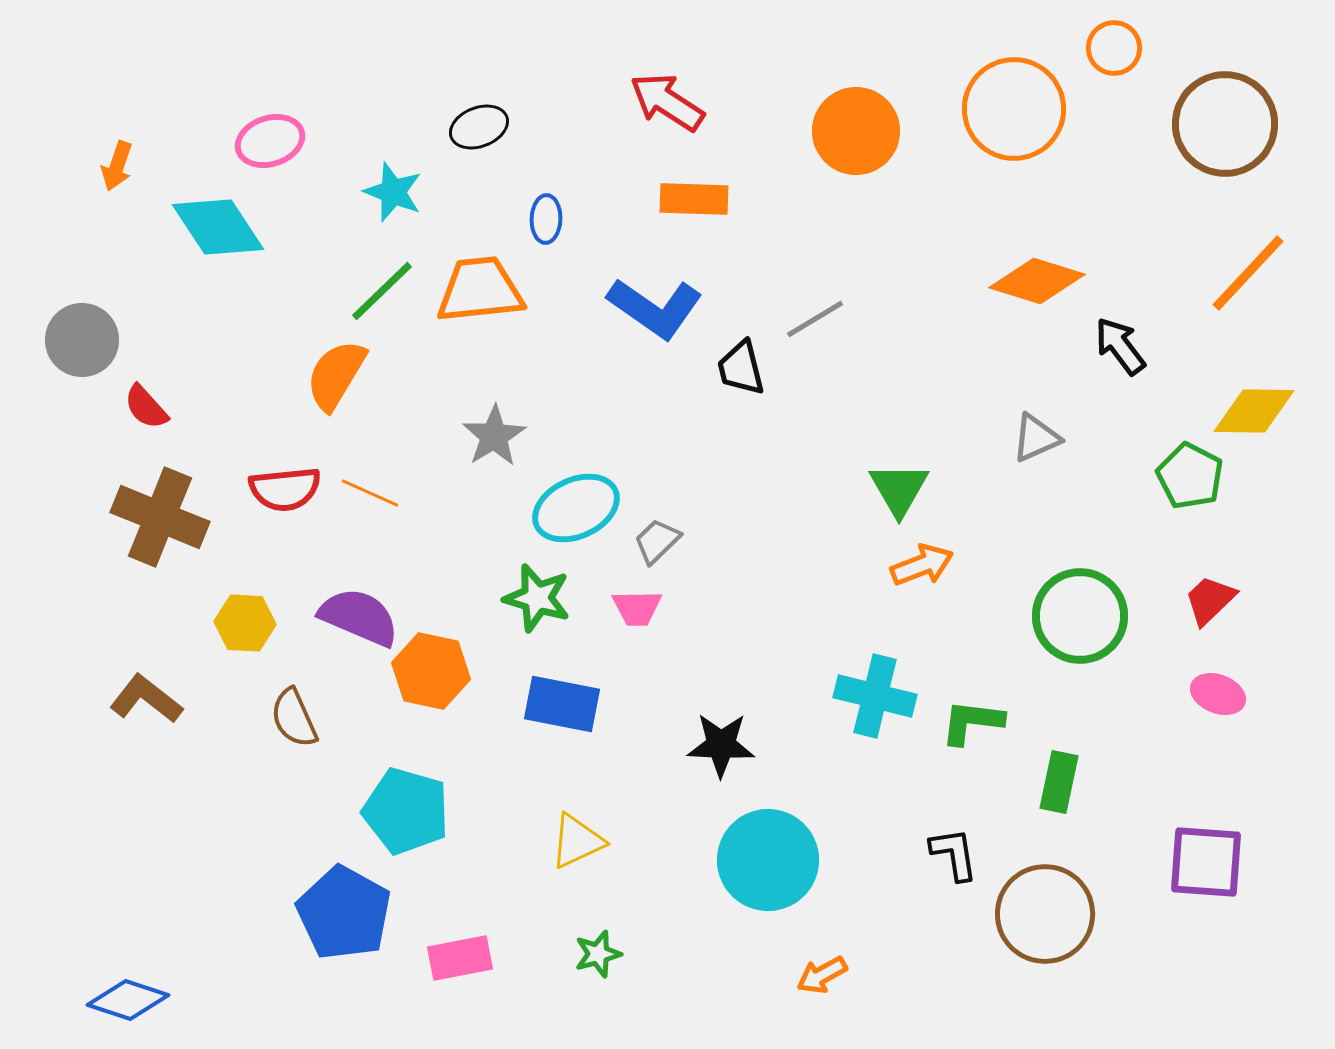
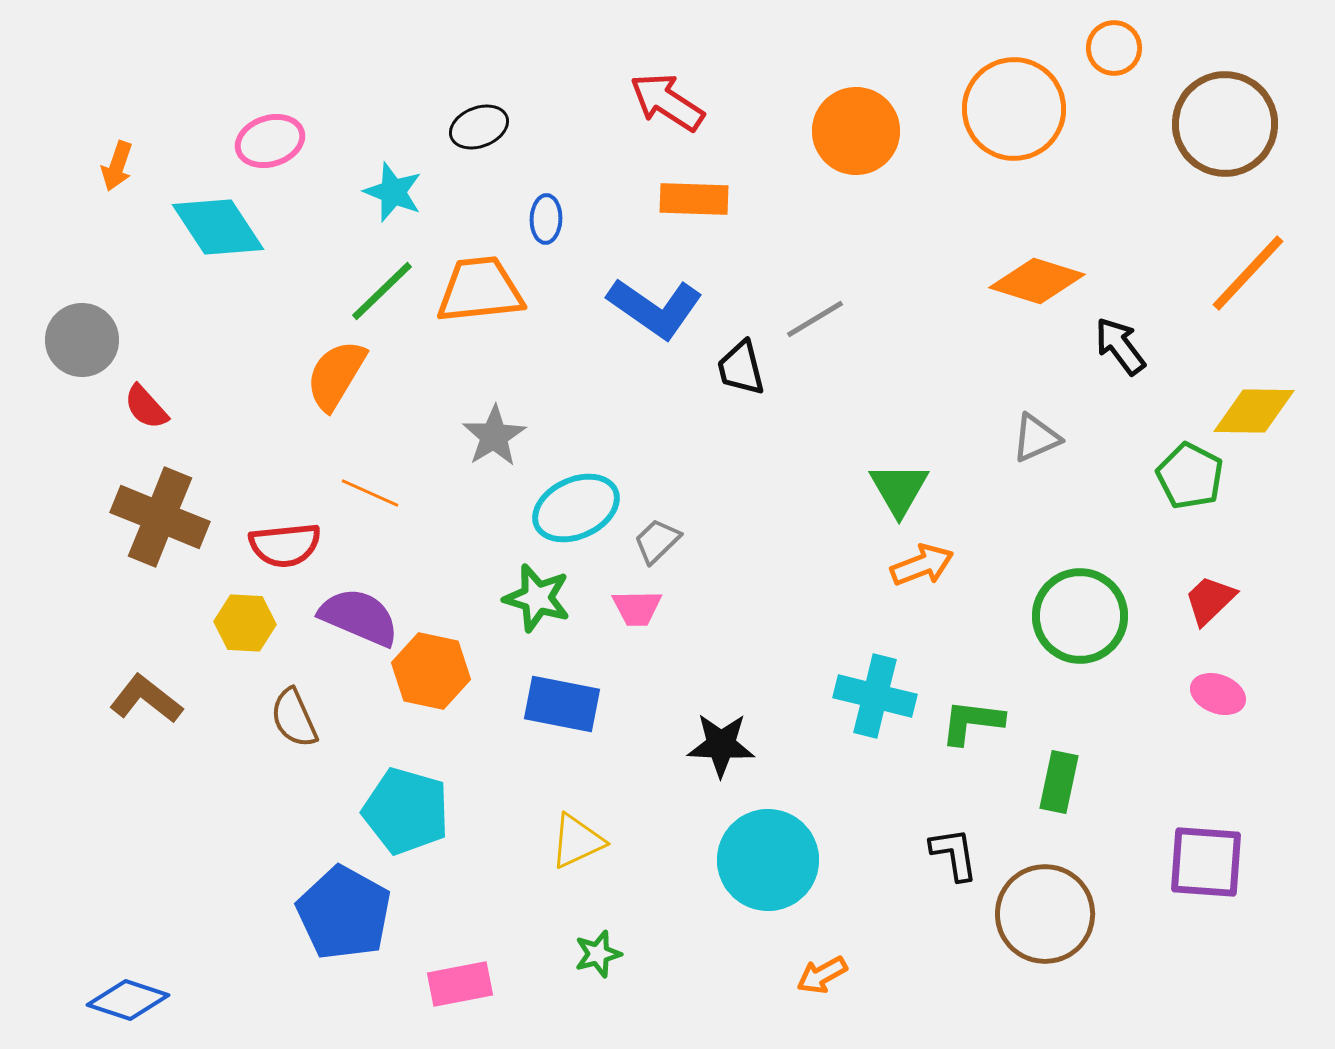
red semicircle at (285, 489): moved 56 px down
pink rectangle at (460, 958): moved 26 px down
